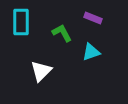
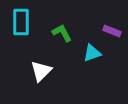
purple rectangle: moved 19 px right, 13 px down
cyan triangle: moved 1 px right, 1 px down
